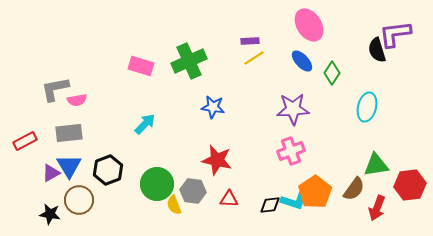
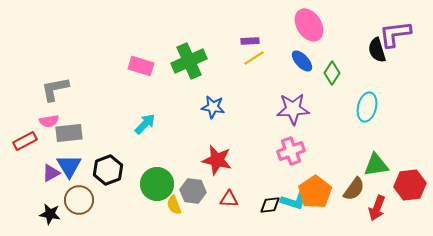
pink semicircle: moved 28 px left, 21 px down
